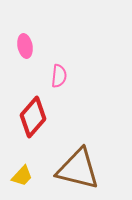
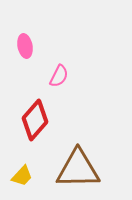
pink semicircle: rotated 20 degrees clockwise
red diamond: moved 2 px right, 3 px down
brown triangle: rotated 15 degrees counterclockwise
